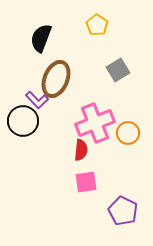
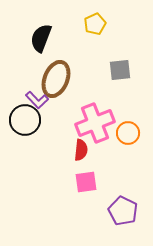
yellow pentagon: moved 2 px left, 1 px up; rotated 15 degrees clockwise
gray square: moved 2 px right; rotated 25 degrees clockwise
black circle: moved 2 px right, 1 px up
